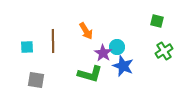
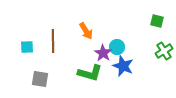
green L-shape: moved 1 px up
gray square: moved 4 px right, 1 px up
